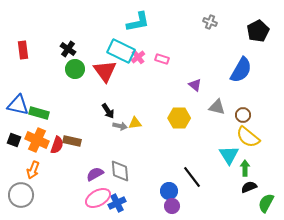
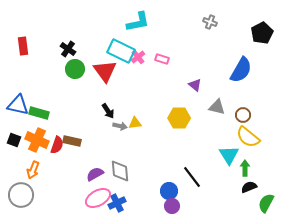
black pentagon: moved 4 px right, 2 px down
red rectangle: moved 4 px up
